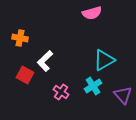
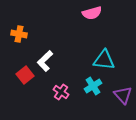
orange cross: moved 1 px left, 4 px up
cyan triangle: rotated 35 degrees clockwise
red square: rotated 24 degrees clockwise
